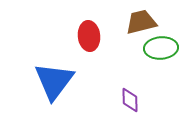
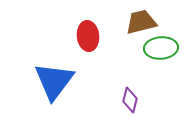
red ellipse: moved 1 px left
purple diamond: rotated 15 degrees clockwise
